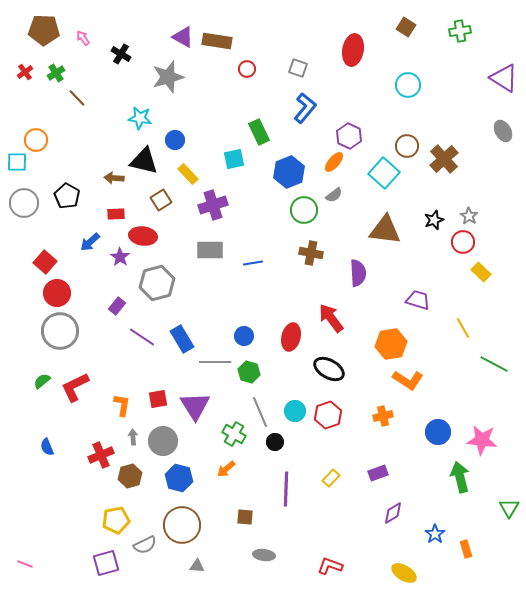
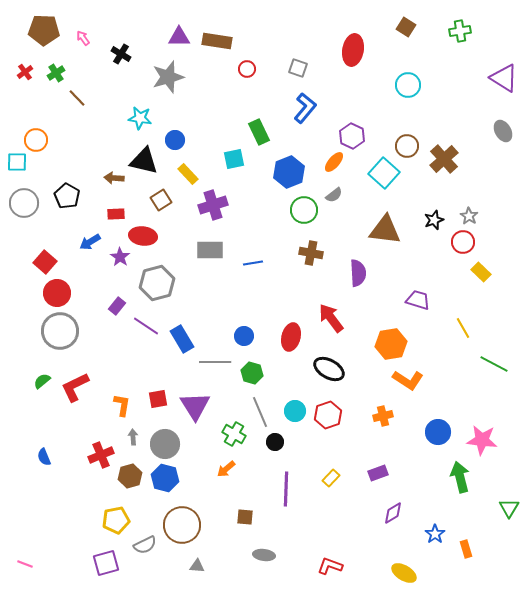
purple triangle at (183, 37): moved 4 px left; rotated 30 degrees counterclockwise
purple hexagon at (349, 136): moved 3 px right
blue arrow at (90, 242): rotated 10 degrees clockwise
purple line at (142, 337): moved 4 px right, 11 px up
green hexagon at (249, 372): moved 3 px right, 1 px down
gray circle at (163, 441): moved 2 px right, 3 px down
blue semicircle at (47, 447): moved 3 px left, 10 px down
blue hexagon at (179, 478): moved 14 px left
